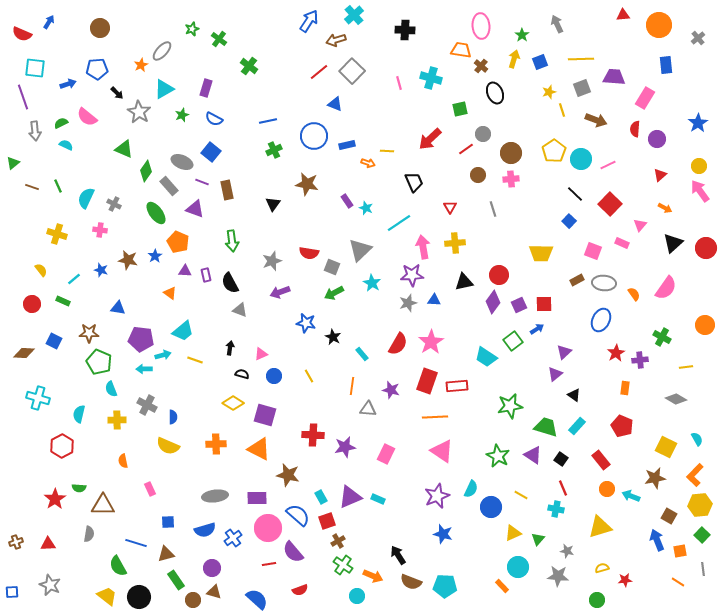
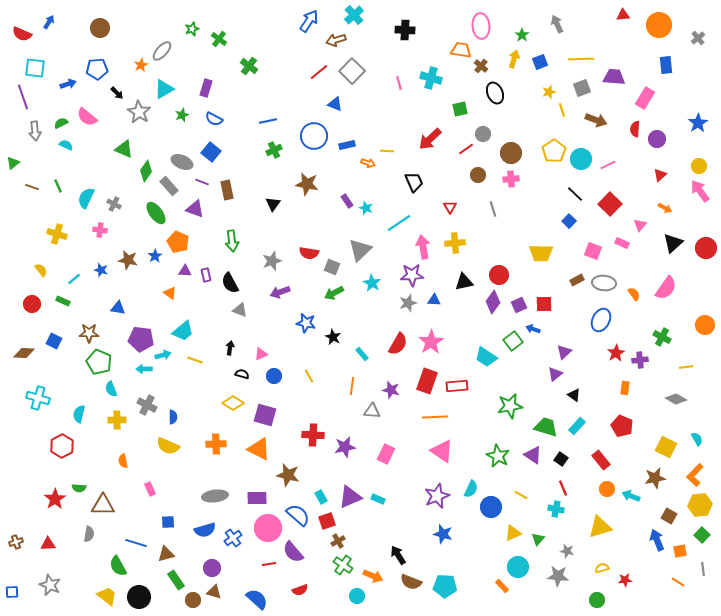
blue arrow at (537, 329): moved 4 px left; rotated 128 degrees counterclockwise
gray triangle at (368, 409): moved 4 px right, 2 px down
